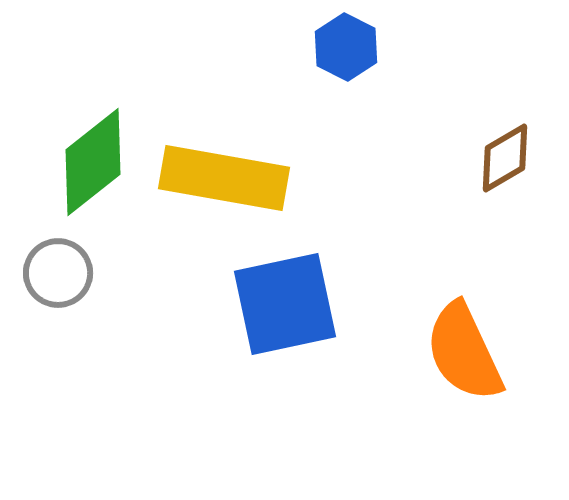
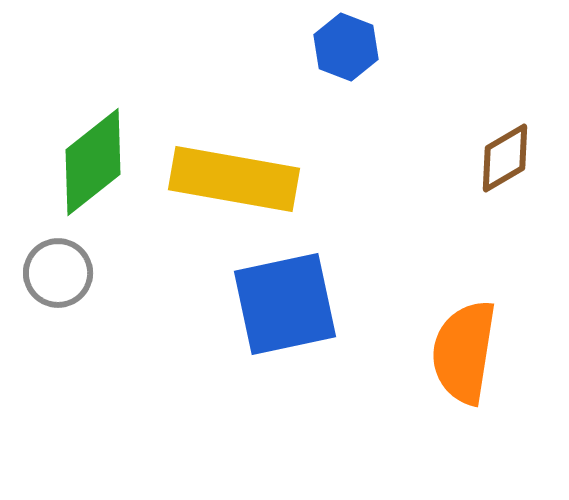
blue hexagon: rotated 6 degrees counterclockwise
yellow rectangle: moved 10 px right, 1 px down
orange semicircle: rotated 34 degrees clockwise
